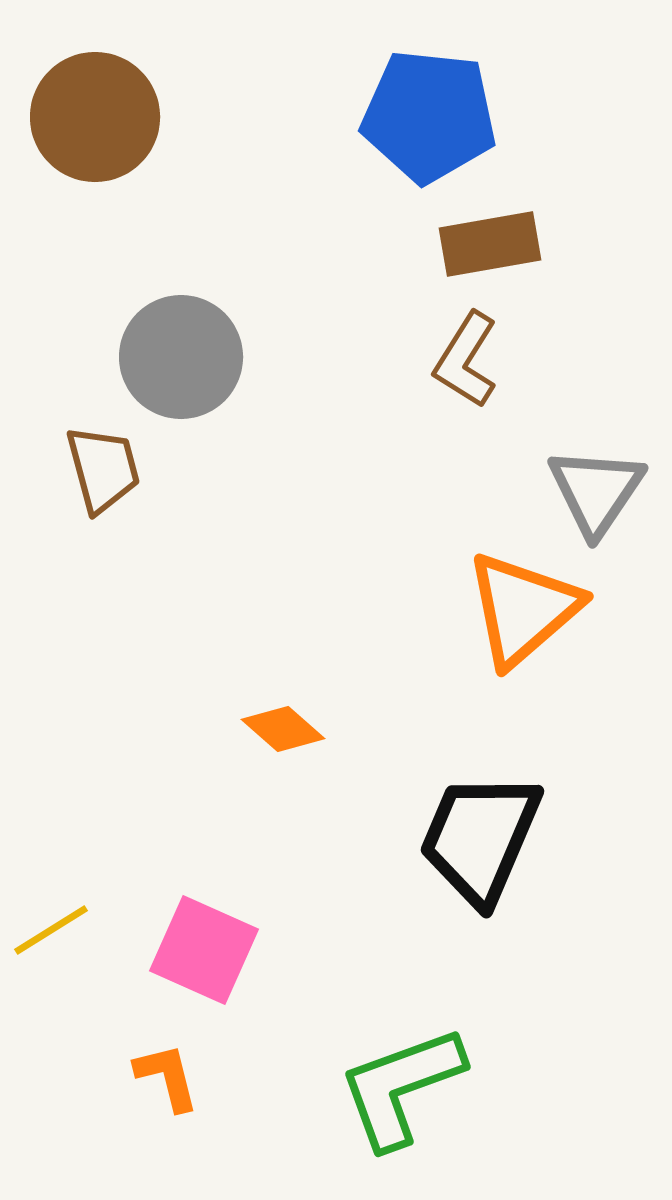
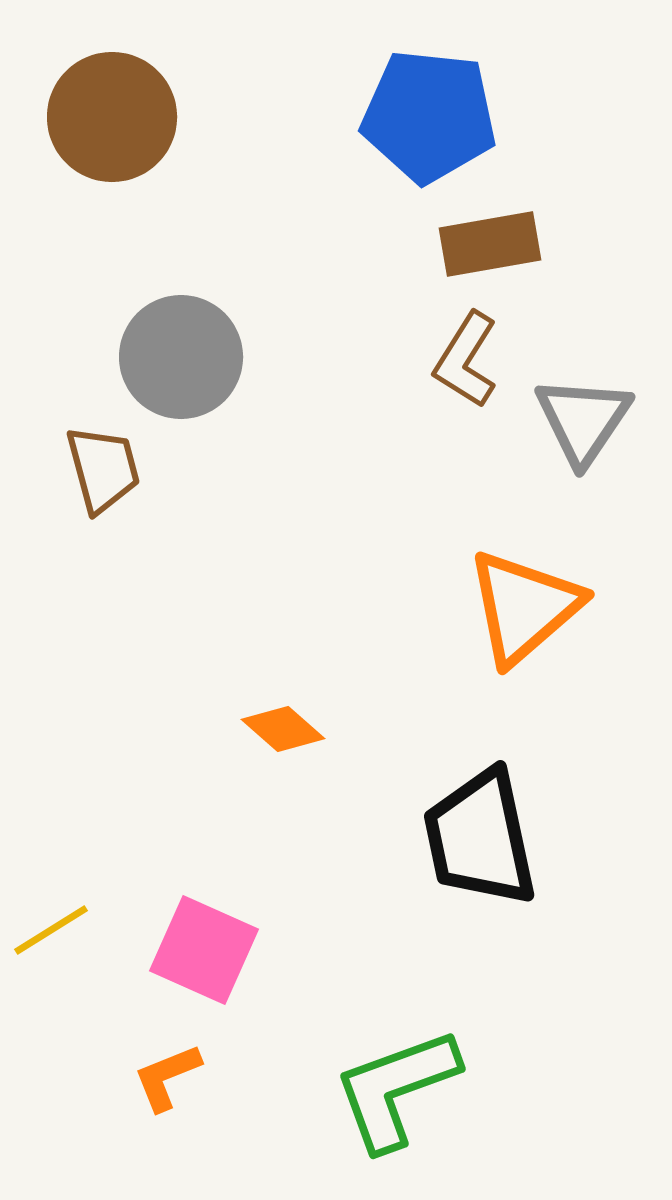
brown circle: moved 17 px right
gray triangle: moved 13 px left, 71 px up
orange triangle: moved 1 px right, 2 px up
black trapezoid: rotated 35 degrees counterclockwise
orange L-shape: rotated 98 degrees counterclockwise
green L-shape: moved 5 px left, 2 px down
